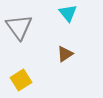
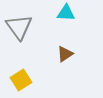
cyan triangle: moved 2 px left; rotated 48 degrees counterclockwise
